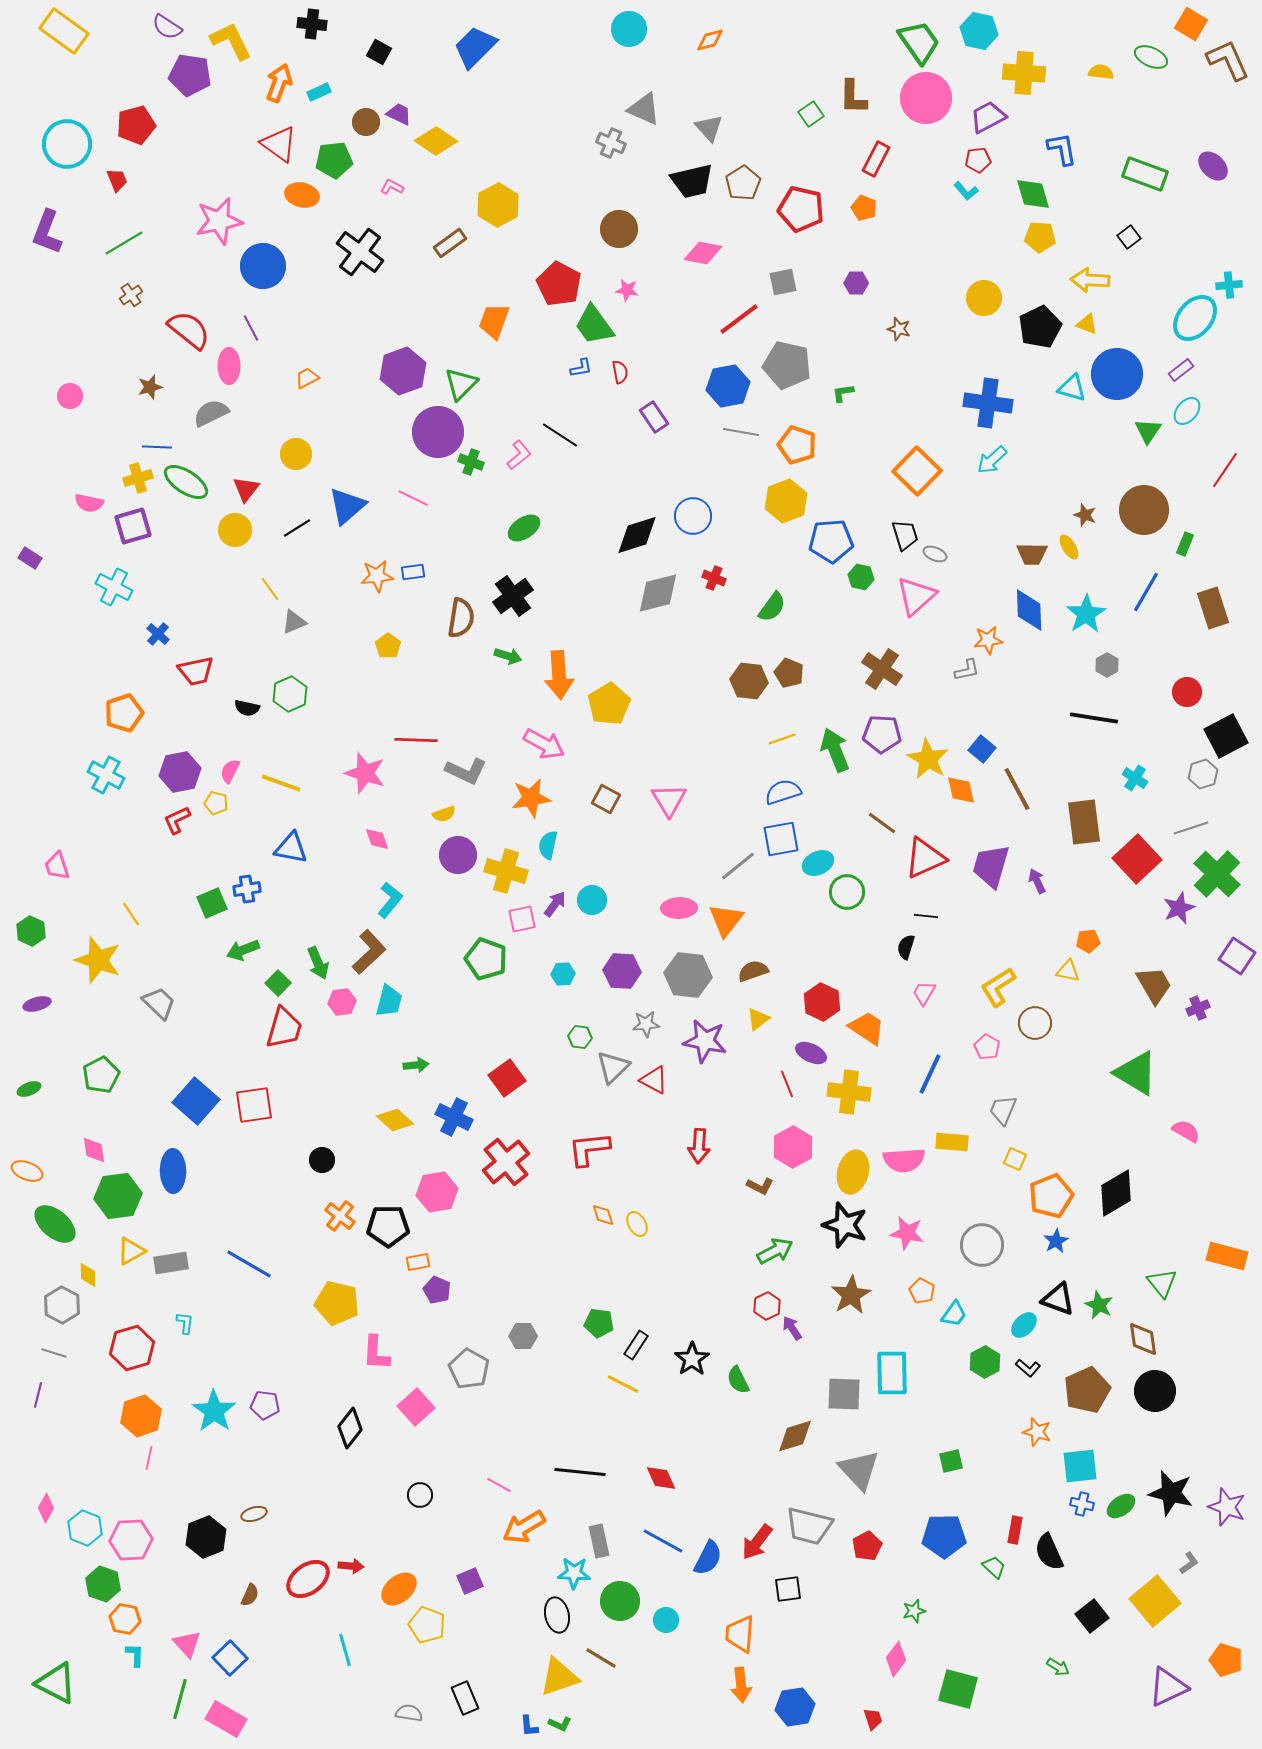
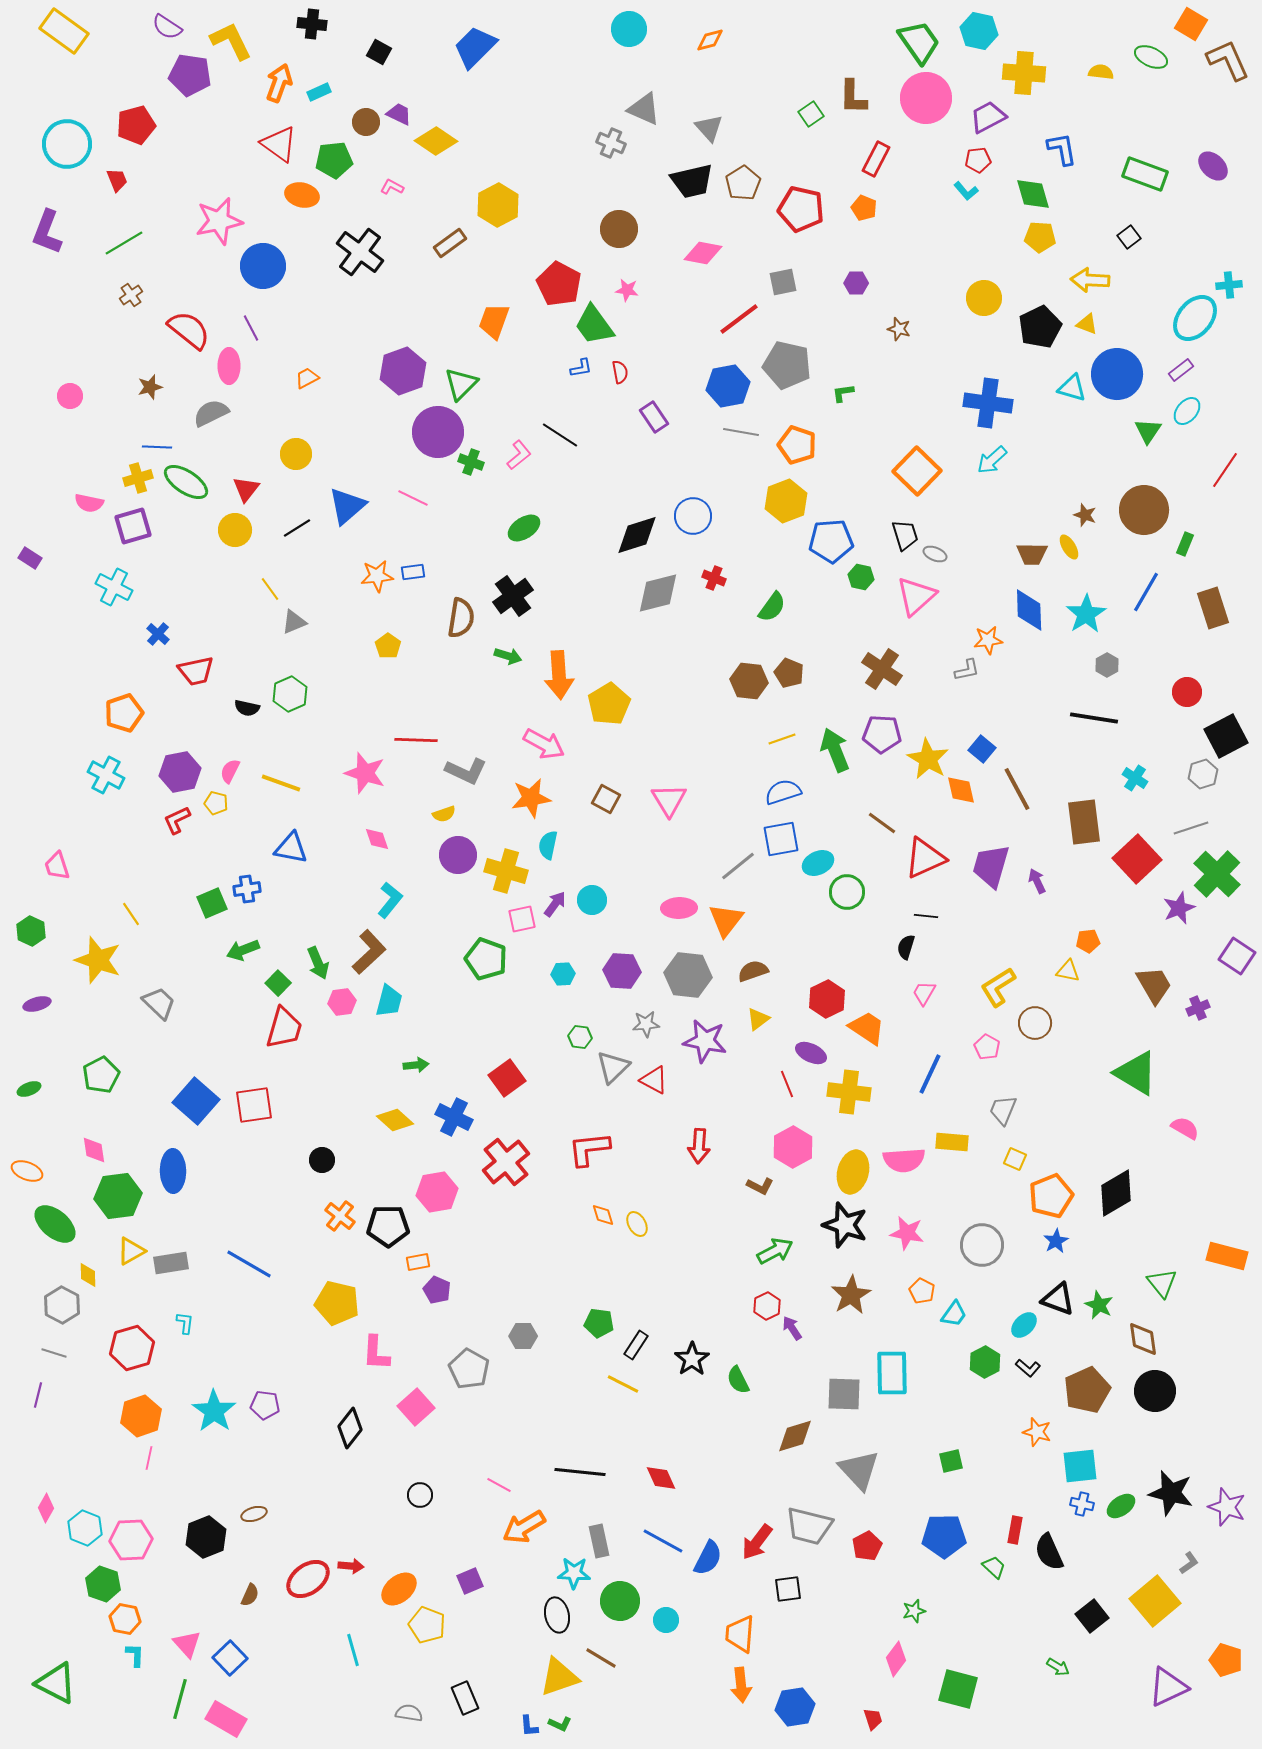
red hexagon at (822, 1002): moved 5 px right, 3 px up; rotated 9 degrees clockwise
pink semicircle at (1186, 1131): moved 1 px left, 3 px up
cyan line at (345, 1650): moved 8 px right
